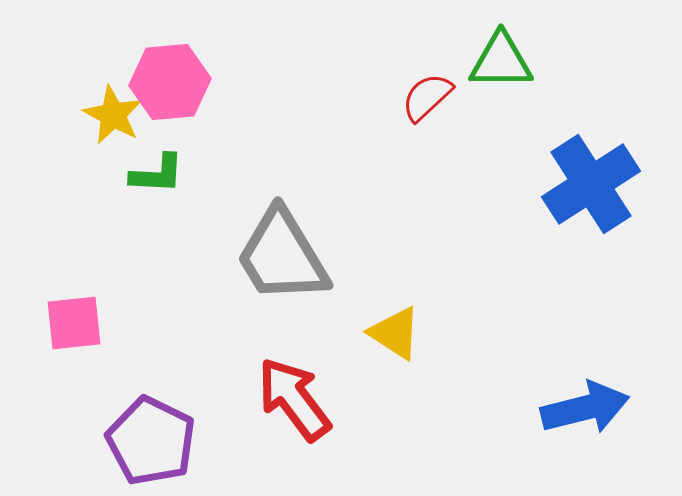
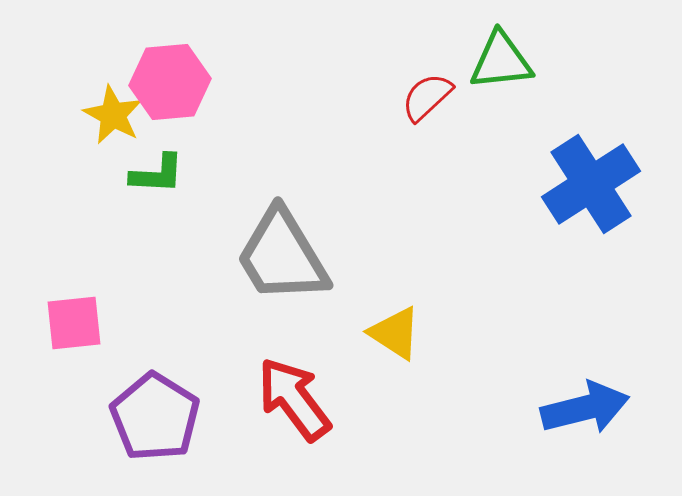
green triangle: rotated 6 degrees counterclockwise
purple pentagon: moved 4 px right, 24 px up; rotated 6 degrees clockwise
